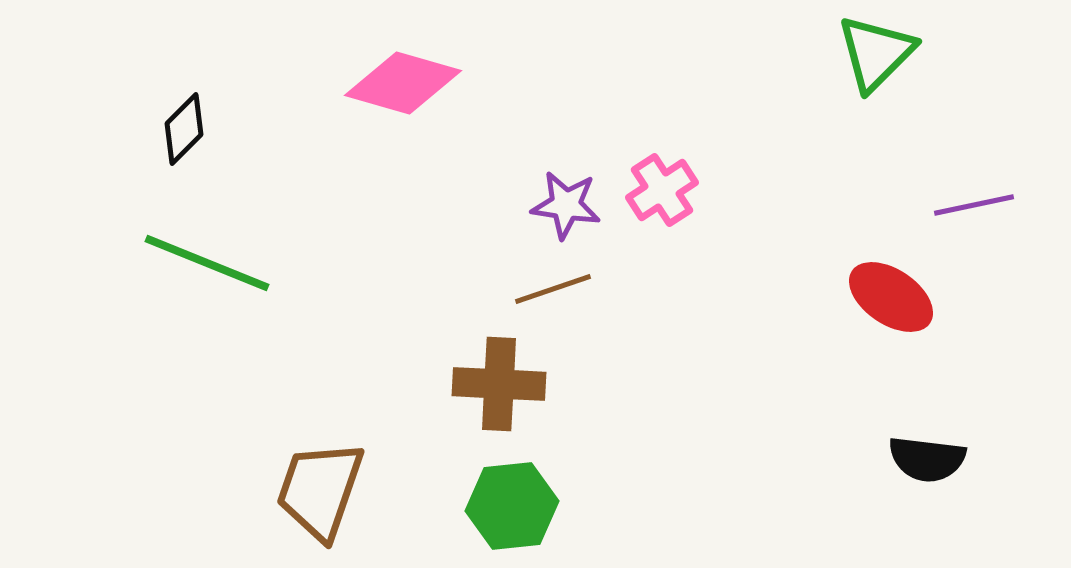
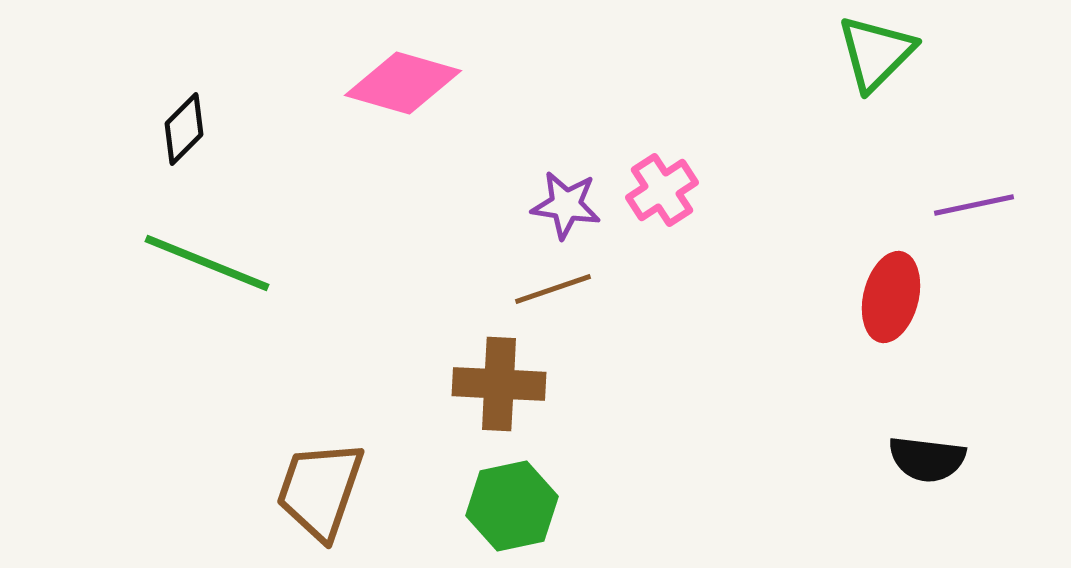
red ellipse: rotated 70 degrees clockwise
green hexagon: rotated 6 degrees counterclockwise
